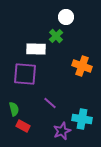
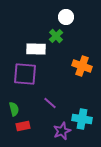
red rectangle: rotated 40 degrees counterclockwise
